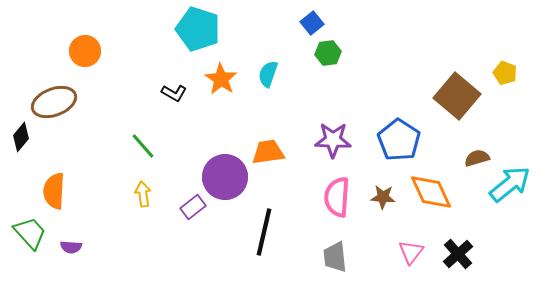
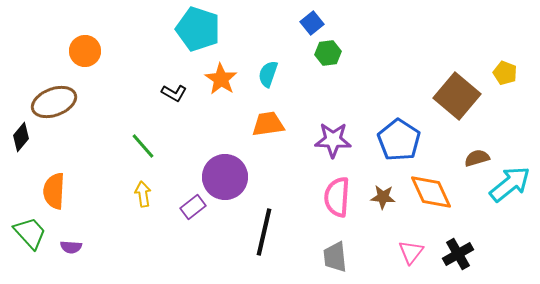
orange trapezoid: moved 28 px up
black cross: rotated 12 degrees clockwise
